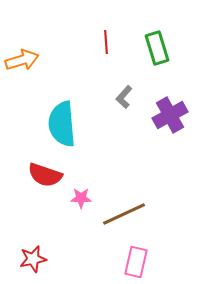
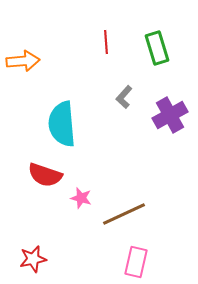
orange arrow: moved 1 px right, 1 px down; rotated 12 degrees clockwise
pink star: rotated 15 degrees clockwise
